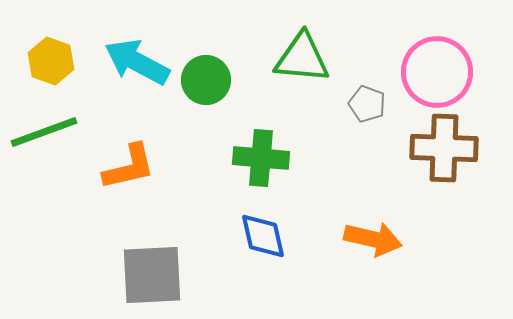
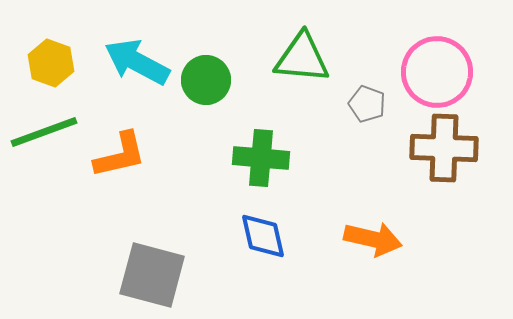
yellow hexagon: moved 2 px down
orange L-shape: moved 9 px left, 12 px up
gray square: rotated 18 degrees clockwise
